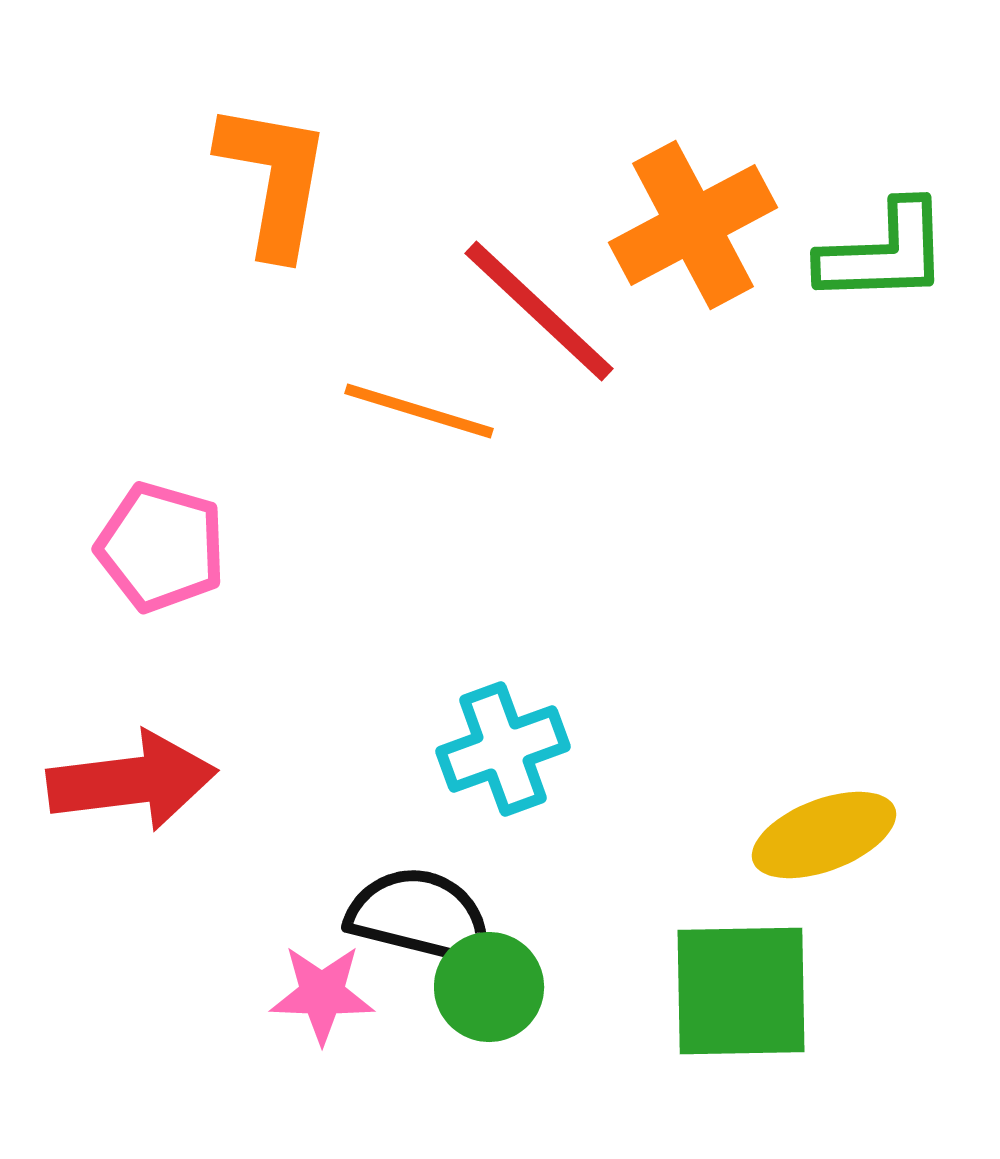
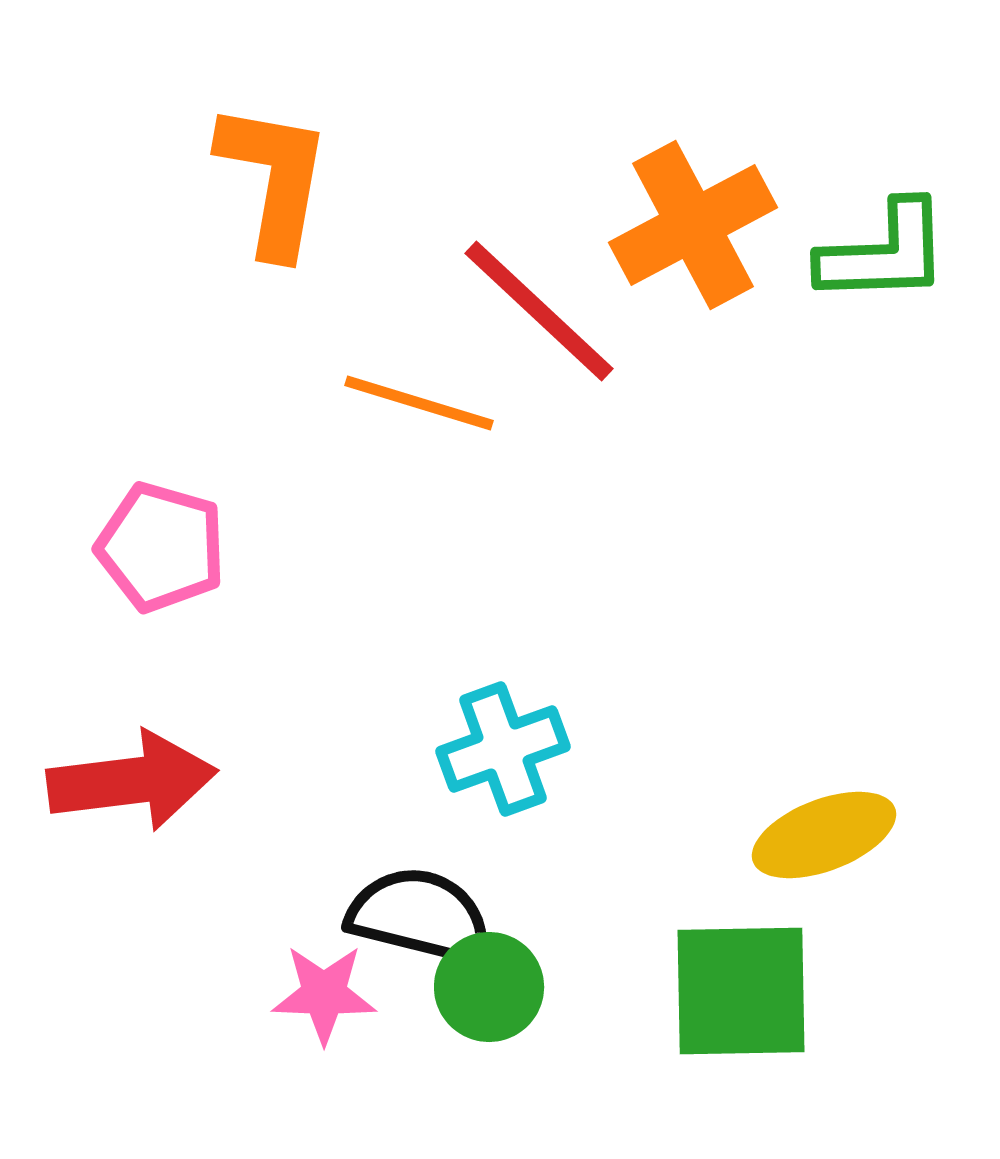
orange line: moved 8 px up
pink star: moved 2 px right
